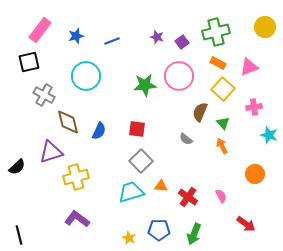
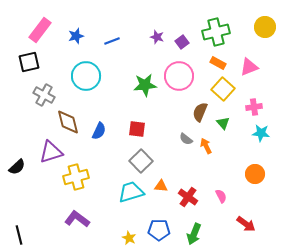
cyan star: moved 8 px left, 2 px up; rotated 12 degrees counterclockwise
orange arrow: moved 16 px left
